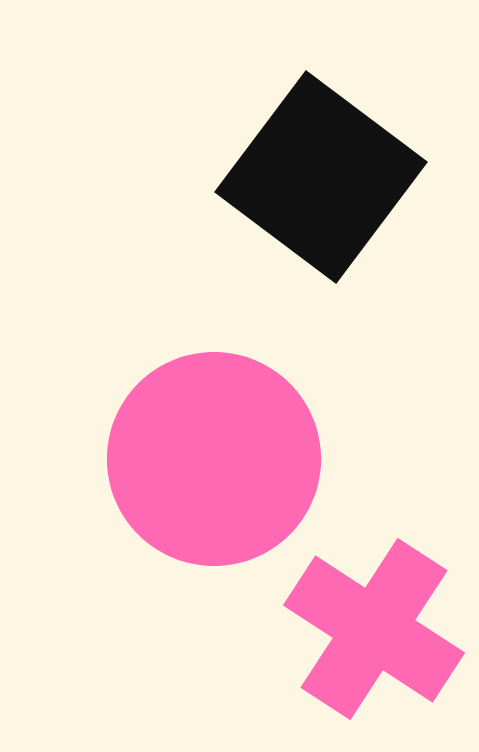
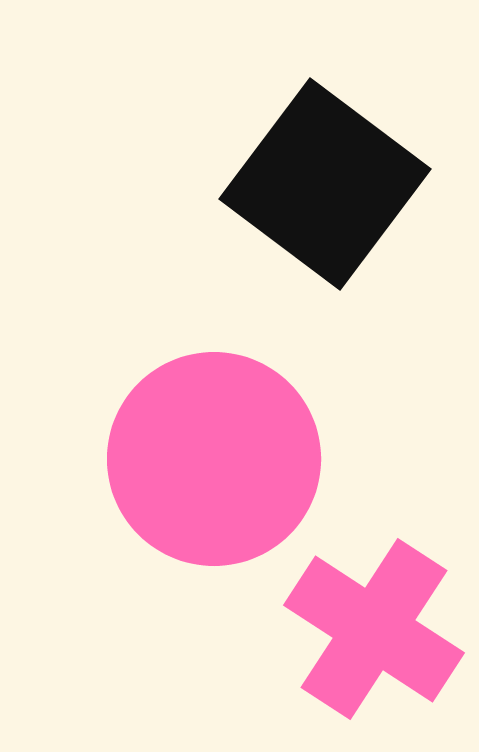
black square: moved 4 px right, 7 px down
